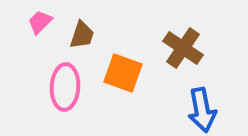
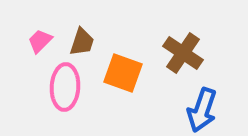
pink trapezoid: moved 19 px down
brown trapezoid: moved 7 px down
brown cross: moved 5 px down
blue arrow: rotated 30 degrees clockwise
